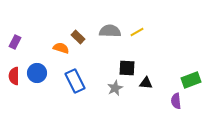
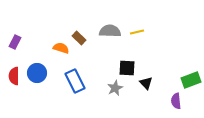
yellow line: rotated 16 degrees clockwise
brown rectangle: moved 1 px right, 1 px down
black triangle: rotated 40 degrees clockwise
